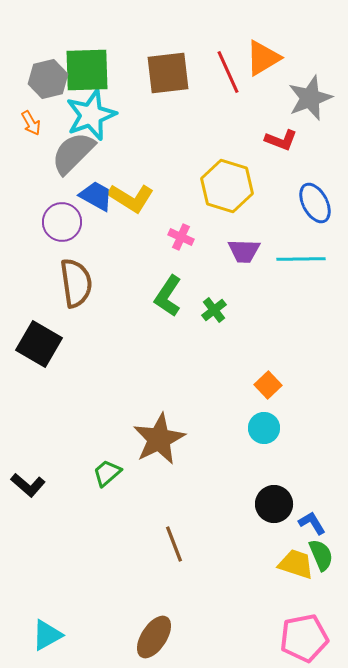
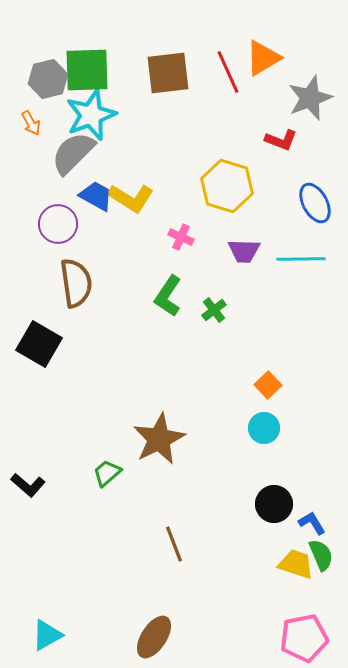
purple circle: moved 4 px left, 2 px down
